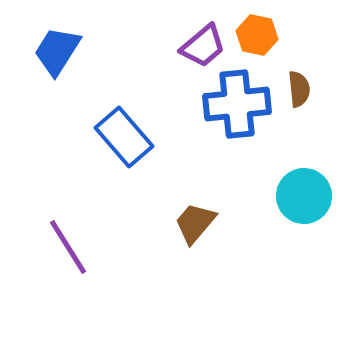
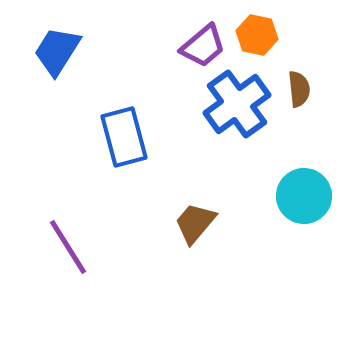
blue cross: rotated 30 degrees counterclockwise
blue rectangle: rotated 26 degrees clockwise
